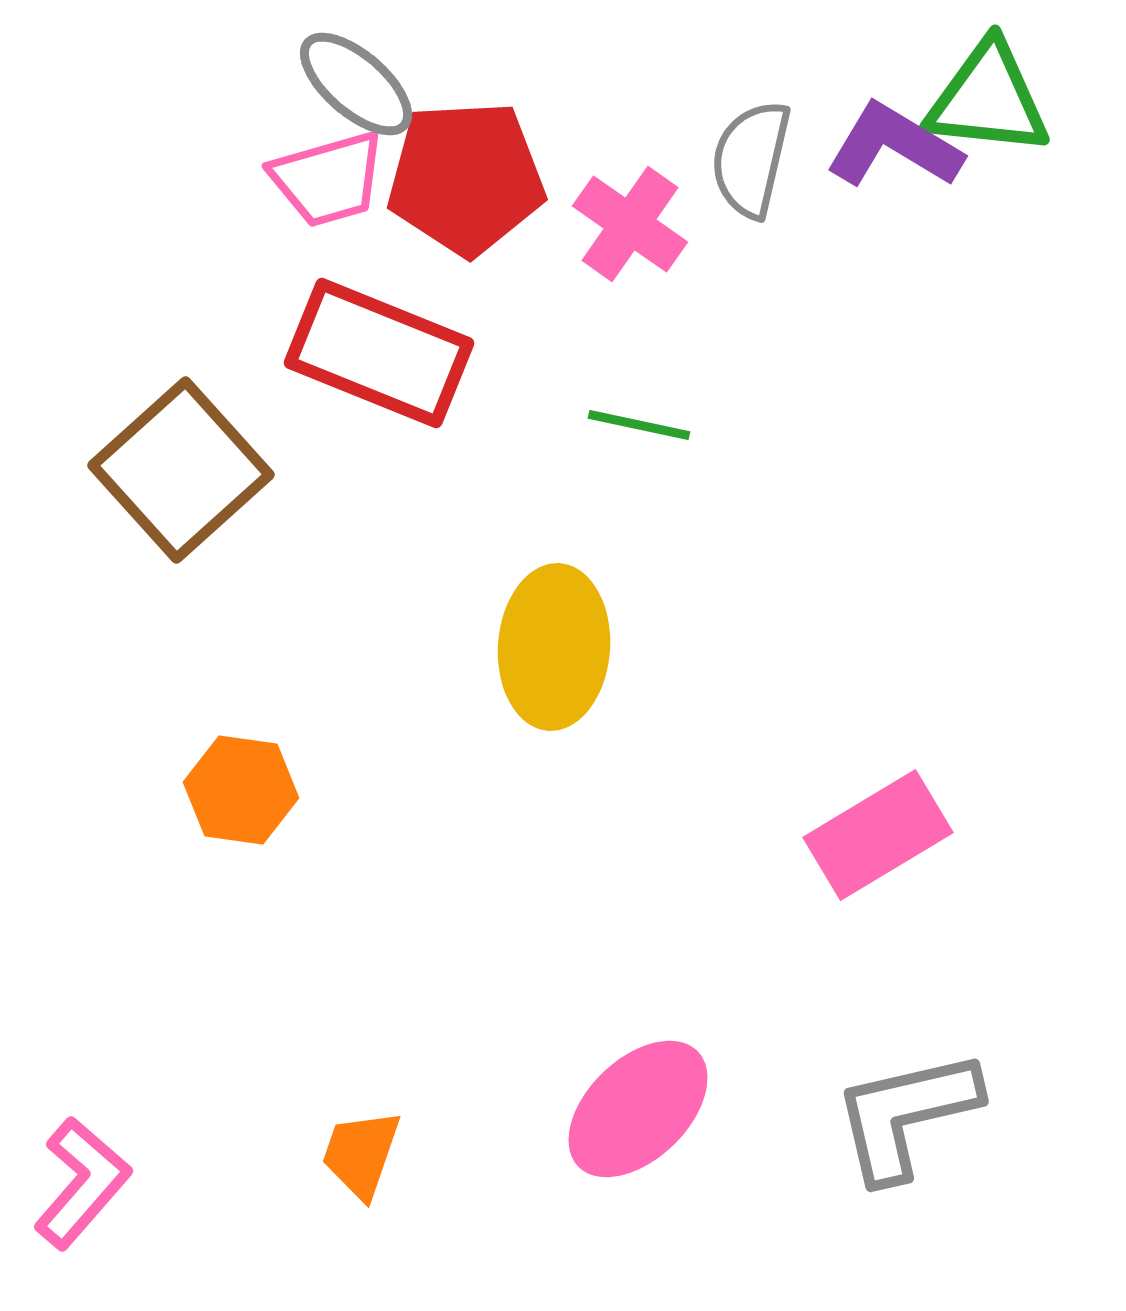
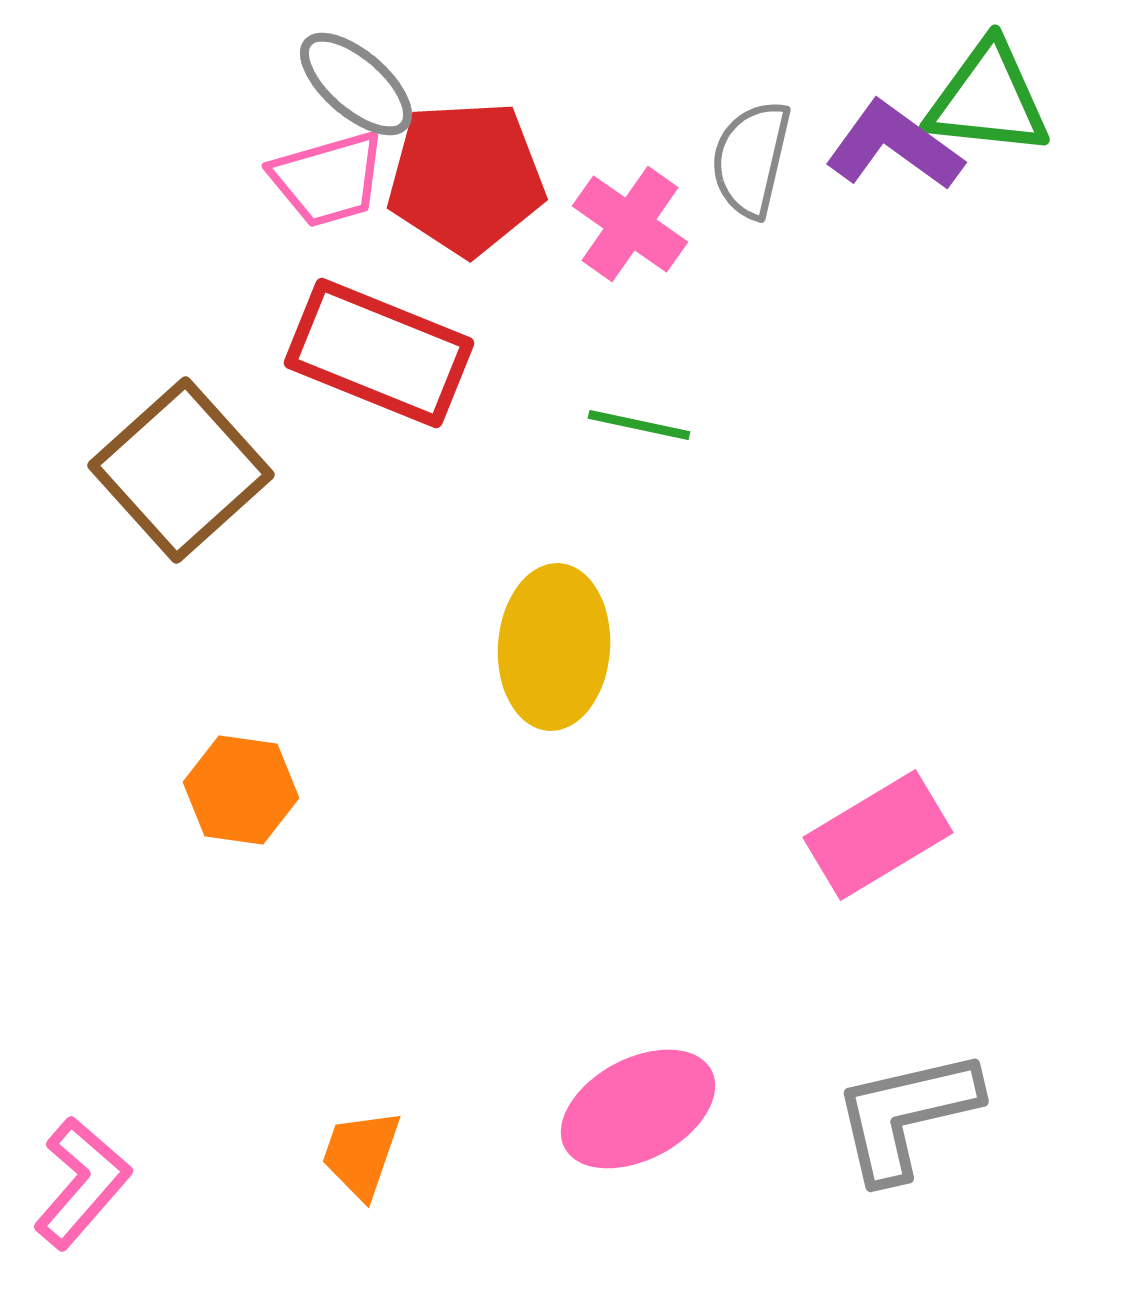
purple L-shape: rotated 5 degrees clockwise
pink ellipse: rotated 16 degrees clockwise
